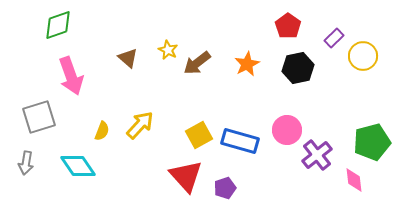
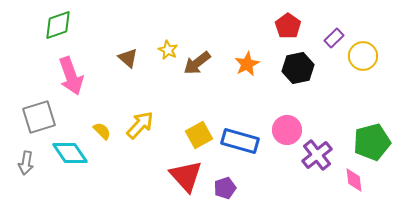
yellow semicircle: rotated 66 degrees counterclockwise
cyan diamond: moved 8 px left, 13 px up
